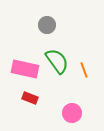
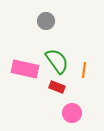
gray circle: moved 1 px left, 4 px up
orange line: rotated 28 degrees clockwise
red rectangle: moved 27 px right, 11 px up
